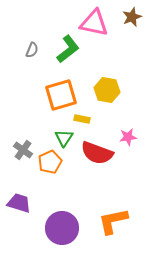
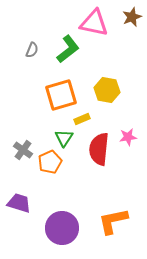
yellow rectangle: rotated 35 degrees counterclockwise
red semicircle: moved 2 px right, 4 px up; rotated 76 degrees clockwise
